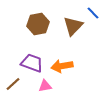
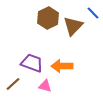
brown hexagon: moved 10 px right, 6 px up; rotated 15 degrees counterclockwise
orange arrow: rotated 10 degrees clockwise
pink triangle: rotated 24 degrees clockwise
